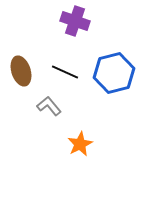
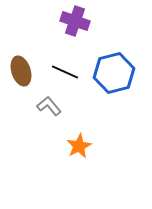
orange star: moved 1 px left, 2 px down
